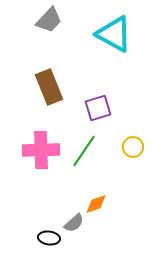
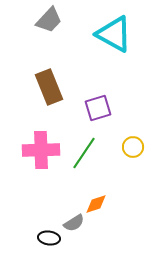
green line: moved 2 px down
gray semicircle: rotated 10 degrees clockwise
